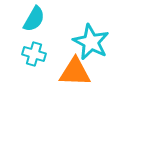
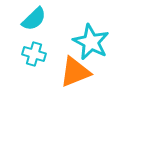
cyan semicircle: rotated 16 degrees clockwise
orange triangle: rotated 24 degrees counterclockwise
